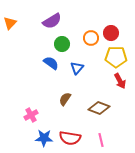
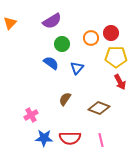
red arrow: moved 1 px down
red semicircle: rotated 10 degrees counterclockwise
